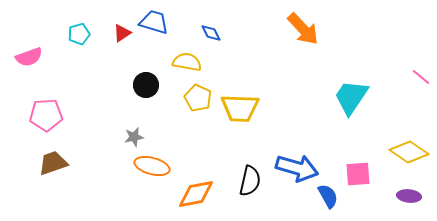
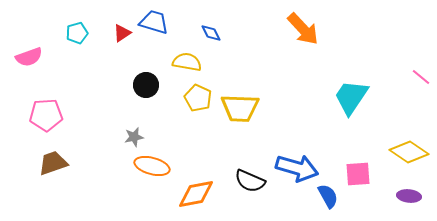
cyan pentagon: moved 2 px left, 1 px up
black semicircle: rotated 100 degrees clockwise
